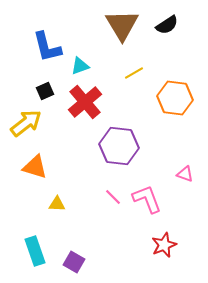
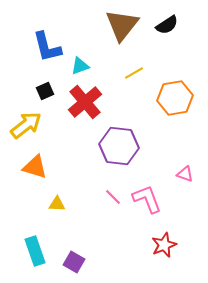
brown triangle: rotated 9 degrees clockwise
orange hexagon: rotated 16 degrees counterclockwise
yellow arrow: moved 2 px down
